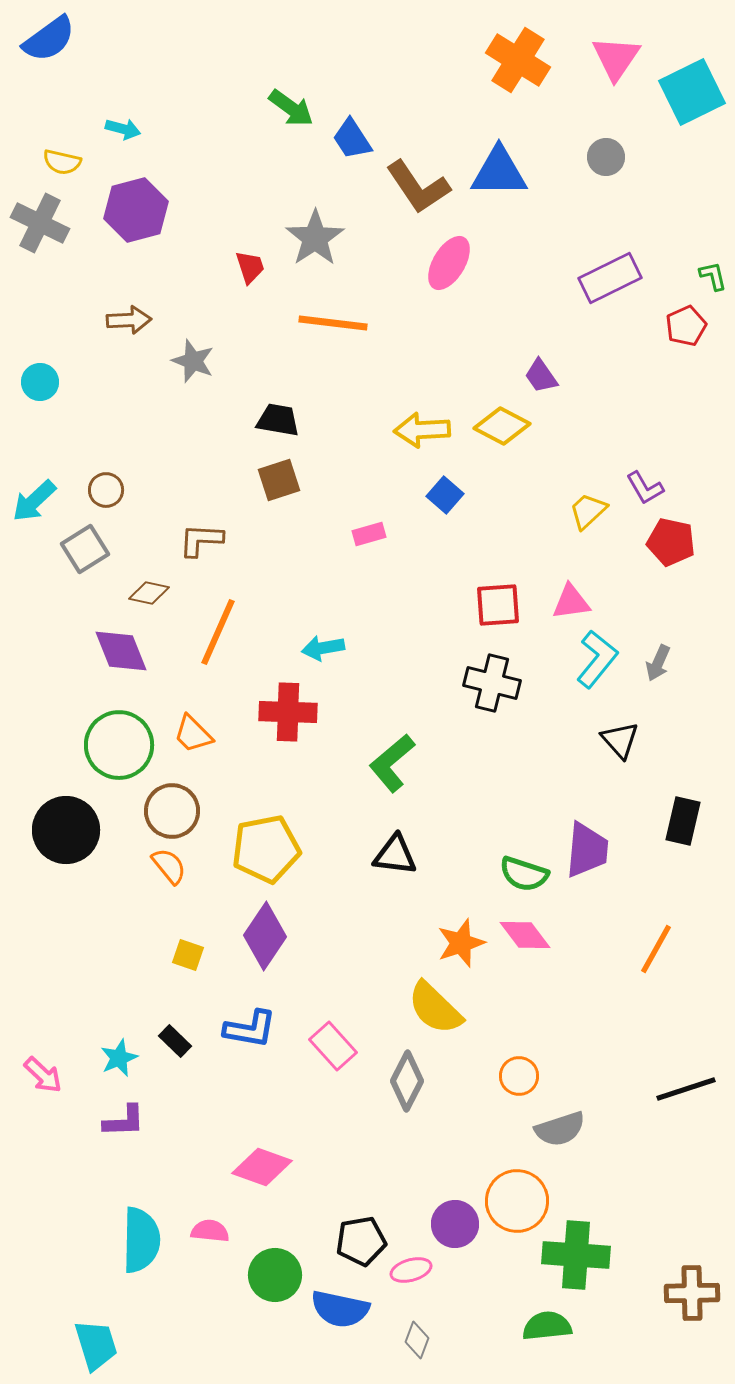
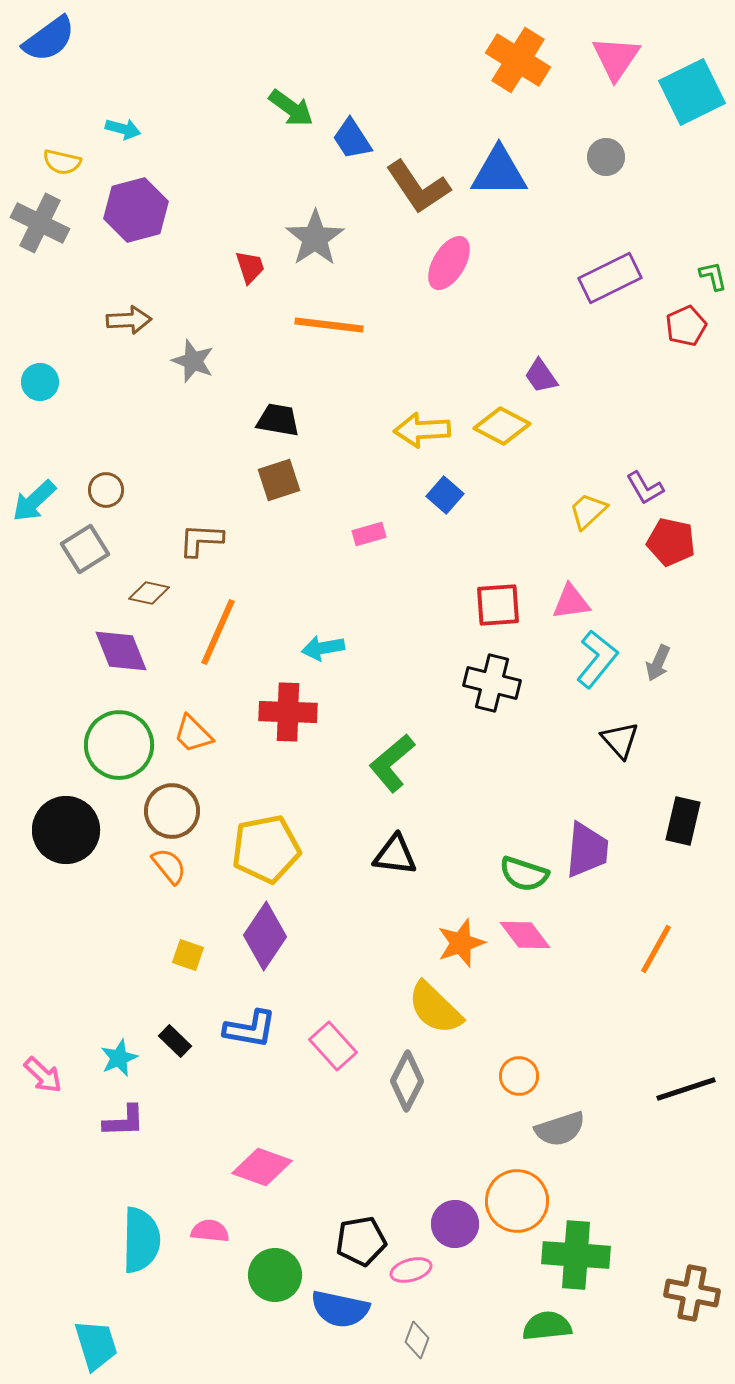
orange line at (333, 323): moved 4 px left, 2 px down
brown cross at (692, 1293): rotated 12 degrees clockwise
